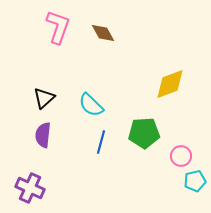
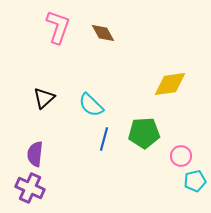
yellow diamond: rotated 12 degrees clockwise
purple semicircle: moved 8 px left, 19 px down
blue line: moved 3 px right, 3 px up
